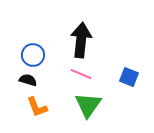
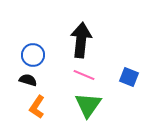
pink line: moved 3 px right, 1 px down
orange L-shape: rotated 55 degrees clockwise
